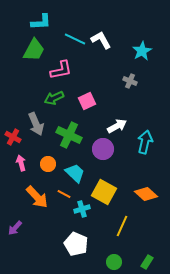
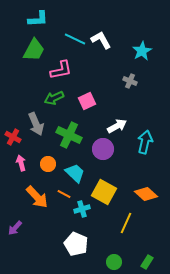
cyan L-shape: moved 3 px left, 3 px up
yellow line: moved 4 px right, 3 px up
